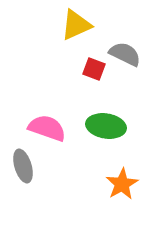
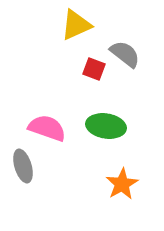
gray semicircle: rotated 12 degrees clockwise
